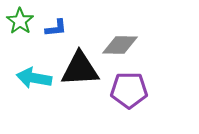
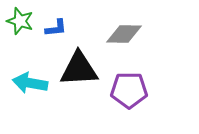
green star: rotated 16 degrees counterclockwise
gray diamond: moved 4 px right, 11 px up
black triangle: moved 1 px left
cyan arrow: moved 4 px left, 5 px down
